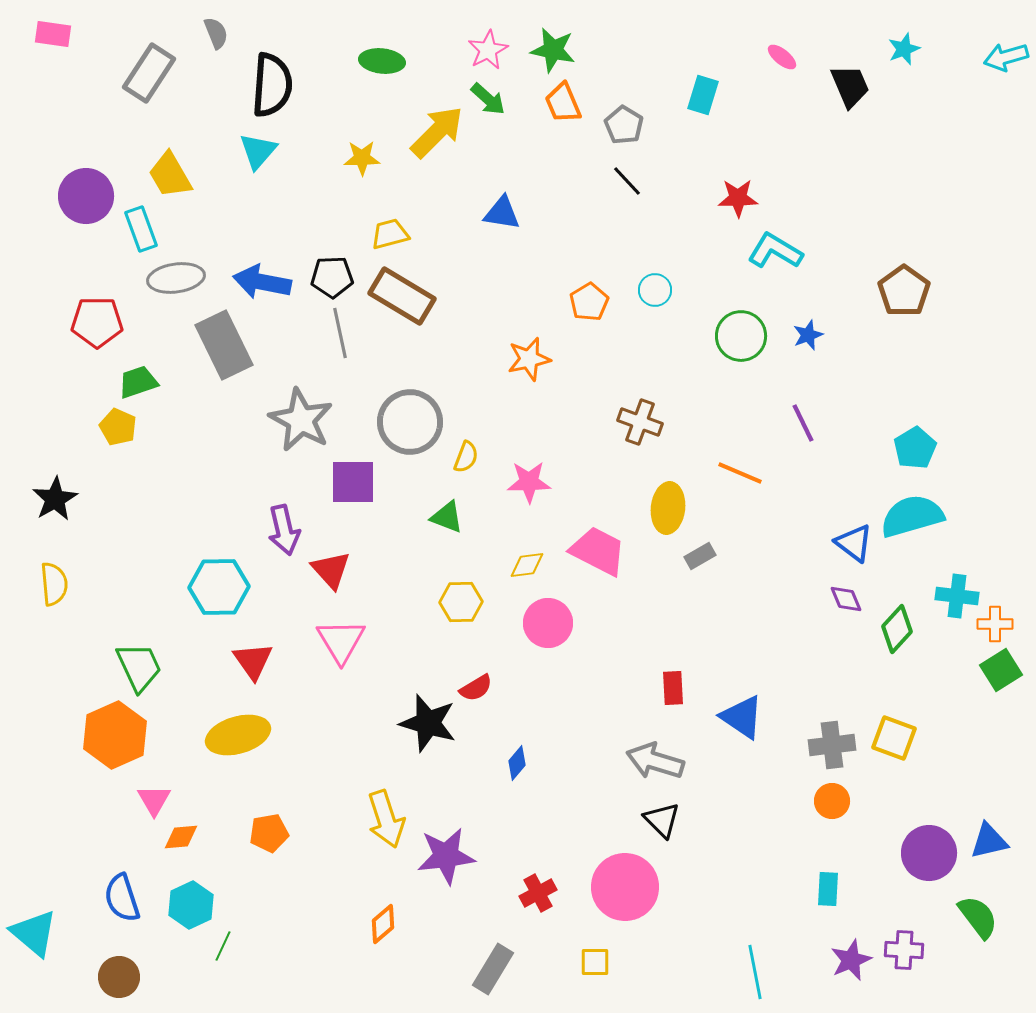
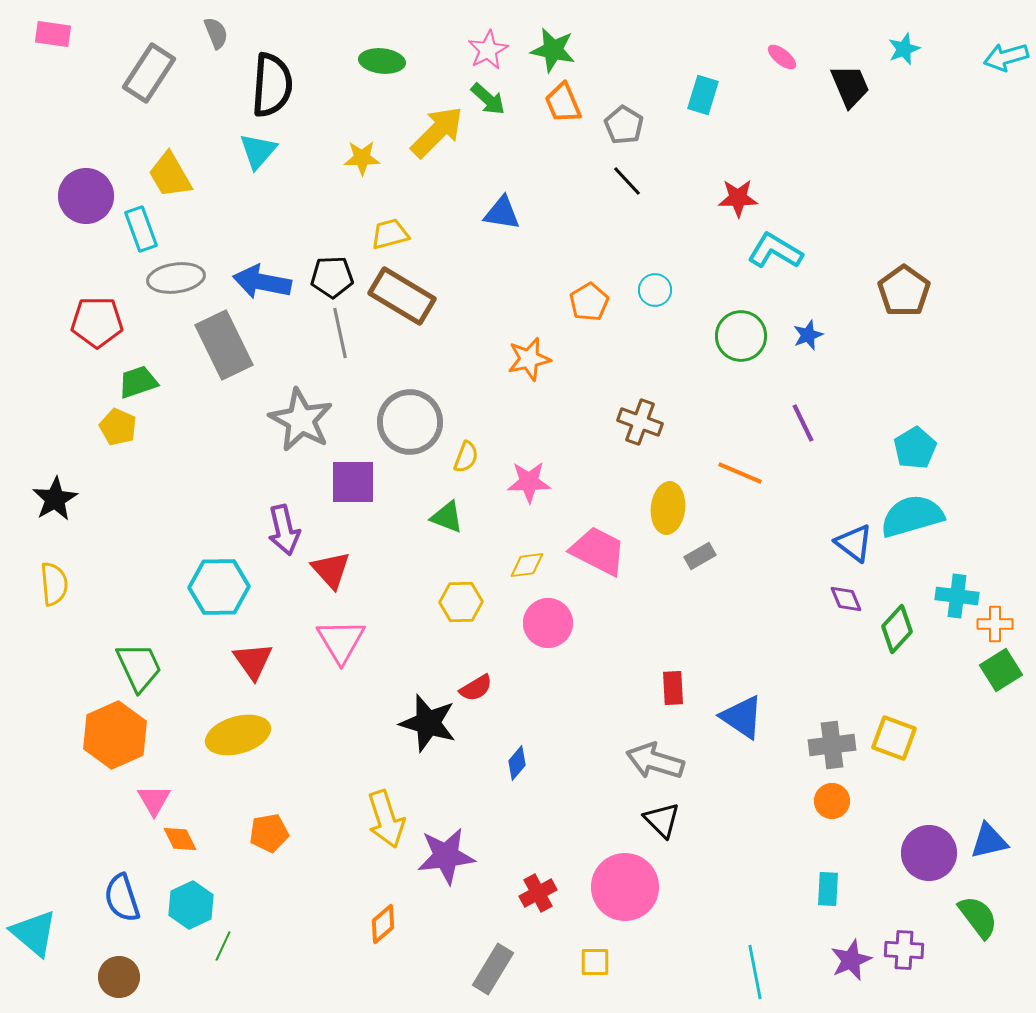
orange diamond at (181, 837): moved 1 px left, 2 px down; rotated 69 degrees clockwise
